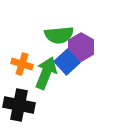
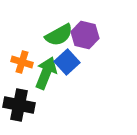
green semicircle: rotated 24 degrees counterclockwise
purple hexagon: moved 4 px right, 12 px up; rotated 16 degrees counterclockwise
orange cross: moved 2 px up
